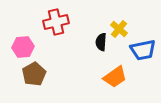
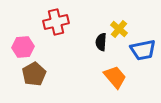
orange trapezoid: rotated 95 degrees counterclockwise
